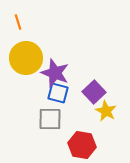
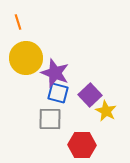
purple square: moved 4 px left, 3 px down
red hexagon: rotated 8 degrees counterclockwise
